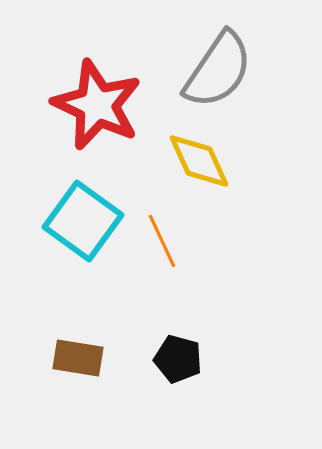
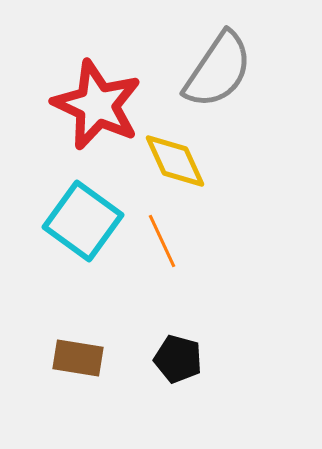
yellow diamond: moved 24 px left
